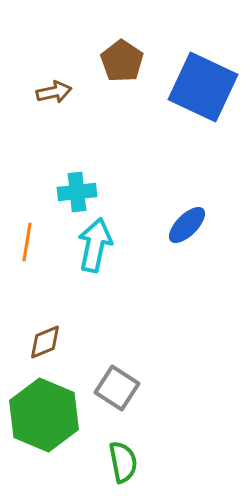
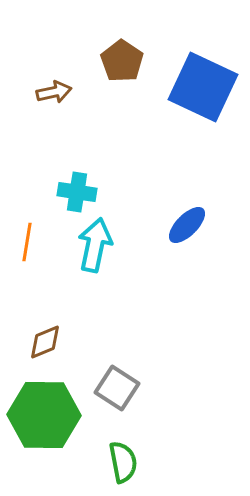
cyan cross: rotated 15 degrees clockwise
green hexagon: rotated 22 degrees counterclockwise
